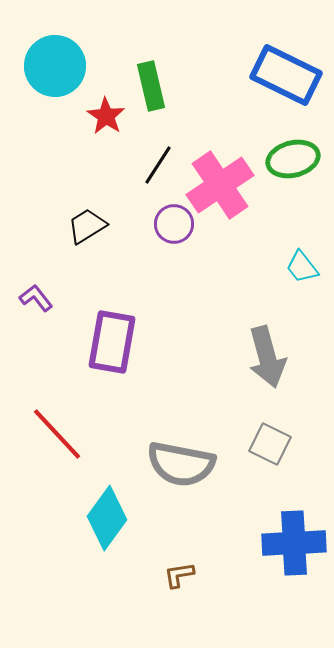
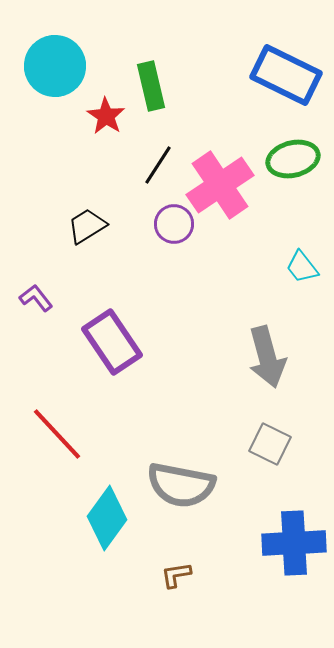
purple rectangle: rotated 44 degrees counterclockwise
gray semicircle: moved 21 px down
brown L-shape: moved 3 px left
